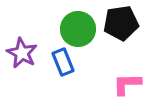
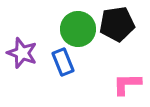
black pentagon: moved 4 px left, 1 px down
purple star: rotated 8 degrees counterclockwise
